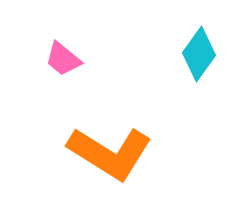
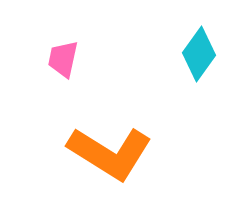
pink trapezoid: rotated 63 degrees clockwise
